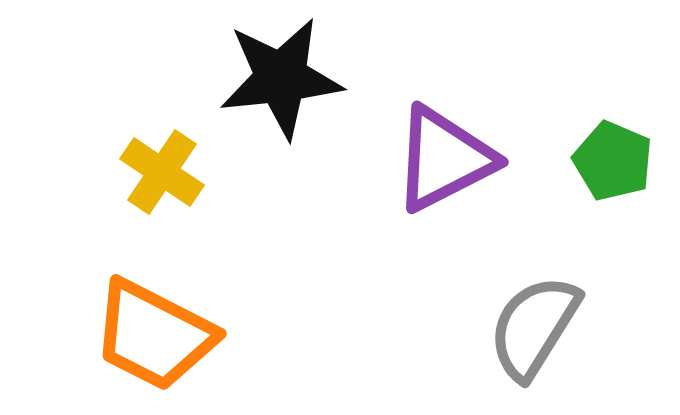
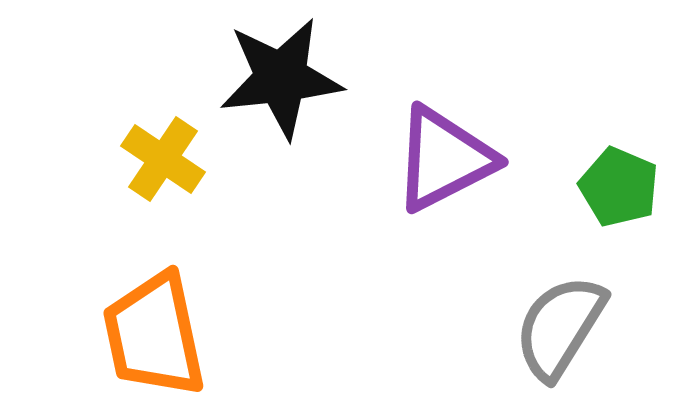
green pentagon: moved 6 px right, 26 px down
yellow cross: moved 1 px right, 13 px up
gray semicircle: moved 26 px right
orange trapezoid: rotated 51 degrees clockwise
